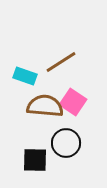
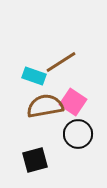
cyan rectangle: moved 9 px right
brown semicircle: rotated 15 degrees counterclockwise
black circle: moved 12 px right, 9 px up
black square: rotated 16 degrees counterclockwise
